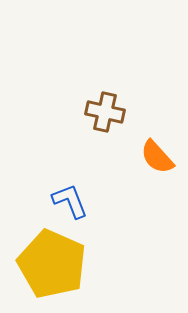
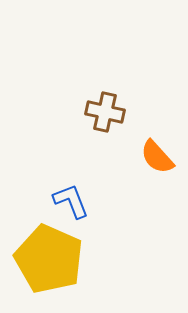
blue L-shape: moved 1 px right
yellow pentagon: moved 3 px left, 5 px up
